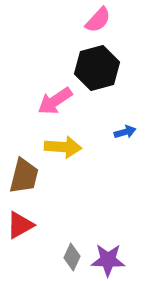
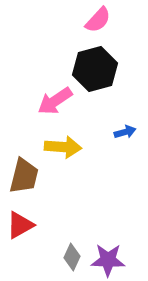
black hexagon: moved 2 px left, 1 px down
